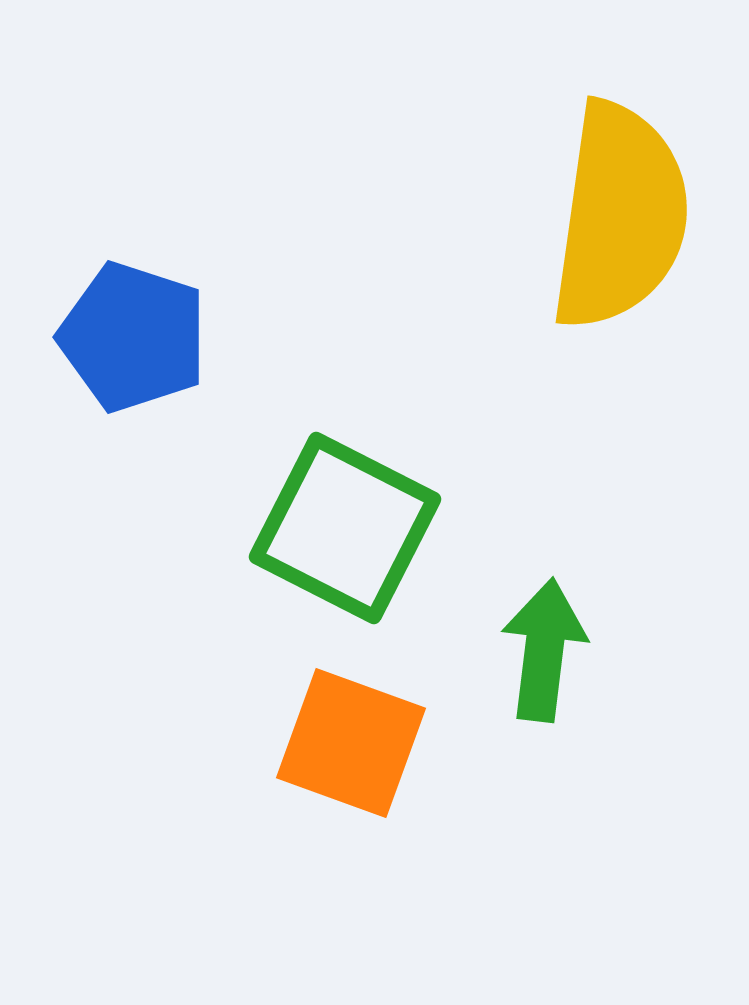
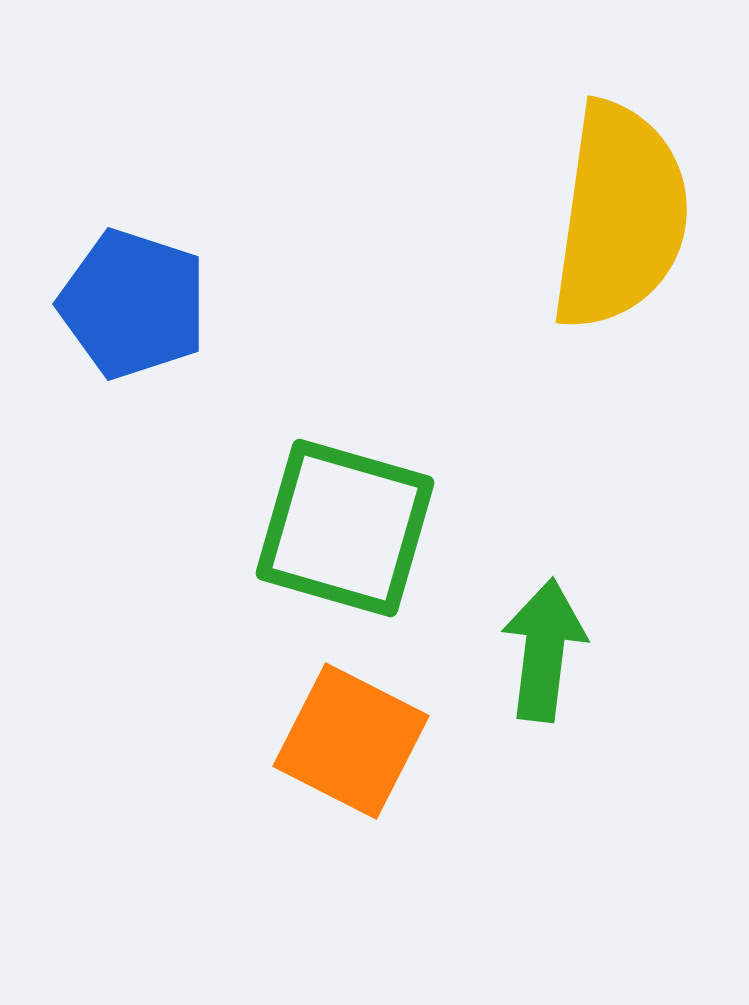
blue pentagon: moved 33 px up
green square: rotated 11 degrees counterclockwise
orange square: moved 2 px up; rotated 7 degrees clockwise
